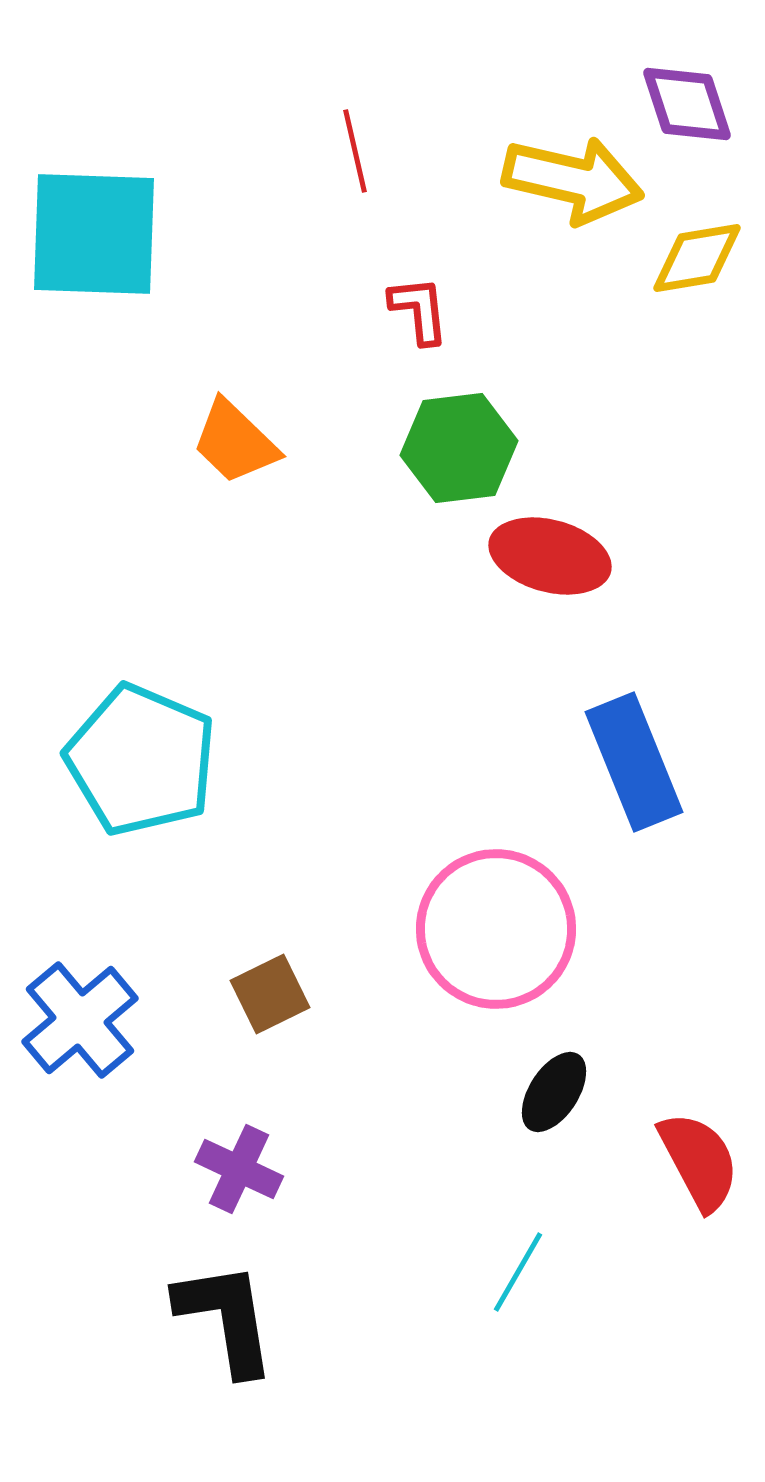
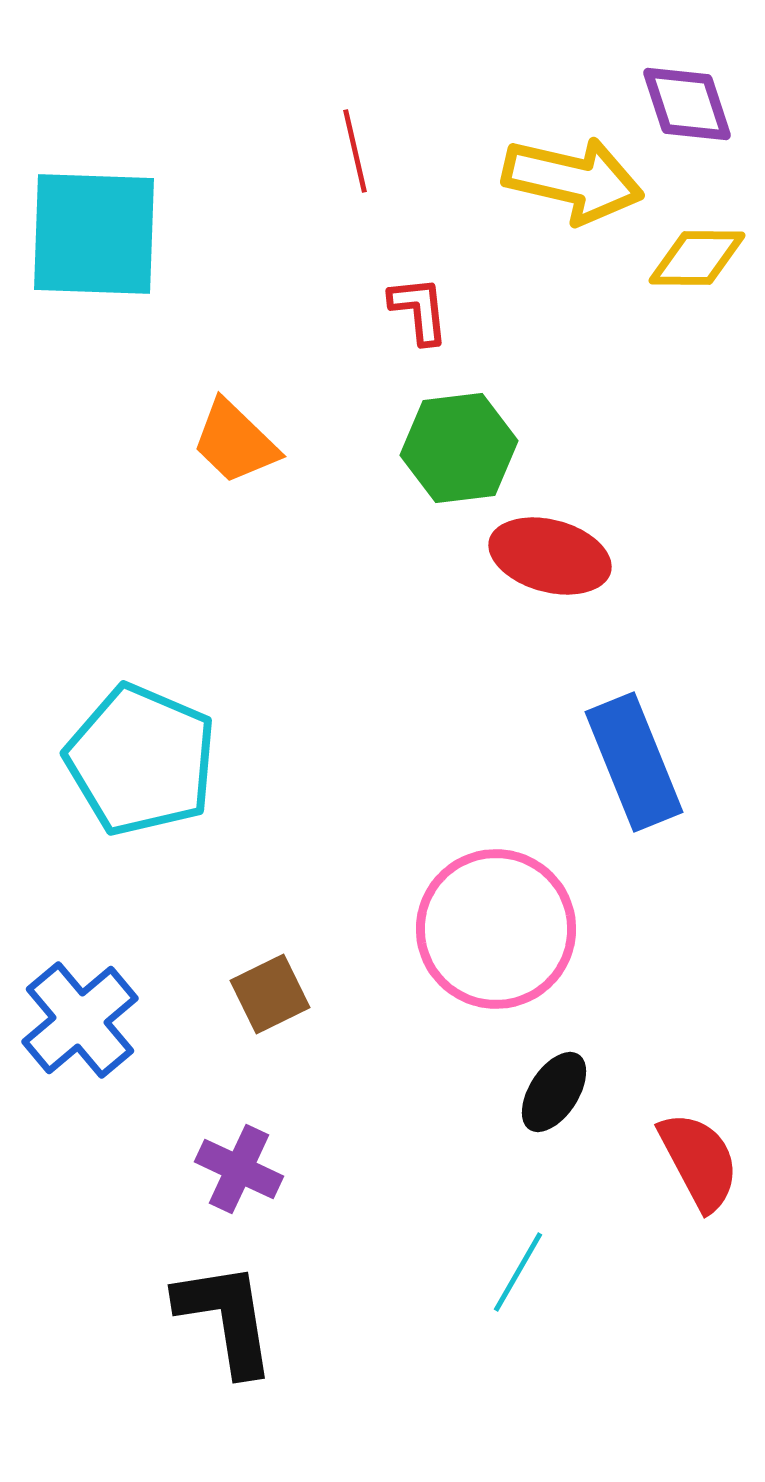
yellow diamond: rotated 10 degrees clockwise
